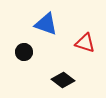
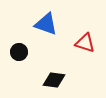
black circle: moved 5 px left
black diamond: moved 9 px left; rotated 30 degrees counterclockwise
